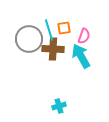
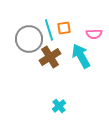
pink semicircle: moved 10 px right, 2 px up; rotated 70 degrees clockwise
brown cross: moved 3 px left, 8 px down; rotated 35 degrees counterclockwise
cyan cross: rotated 24 degrees counterclockwise
